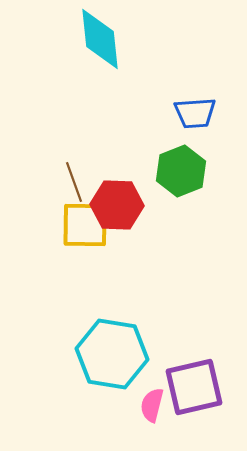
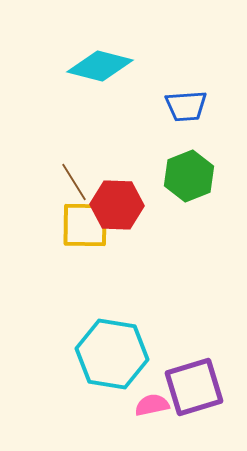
cyan diamond: moved 27 px down; rotated 70 degrees counterclockwise
blue trapezoid: moved 9 px left, 7 px up
green hexagon: moved 8 px right, 5 px down
brown line: rotated 12 degrees counterclockwise
purple square: rotated 4 degrees counterclockwise
pink semicircle: rotated 64 degrees clockwise
